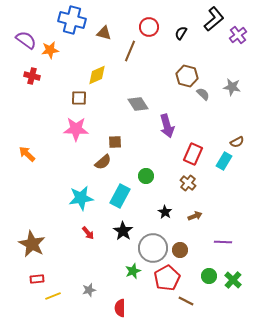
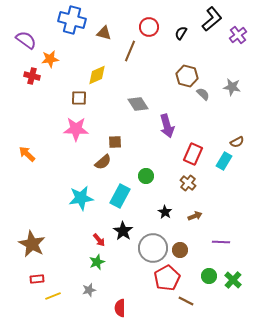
black L-shape at (214, 19): moved 2 px left
orange star at (50, 50): moved 9 px down
red arrow at (88, 233): moved 11 px right, 7 px down
purple line at (223, 242): moved 2 px left
green star at (133, 271): moved 36 px left, 9 px up
